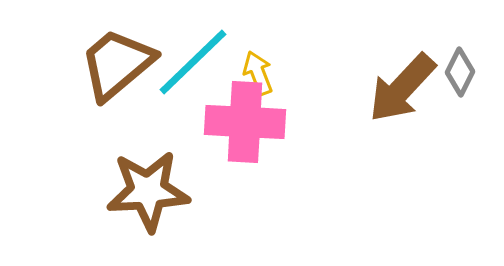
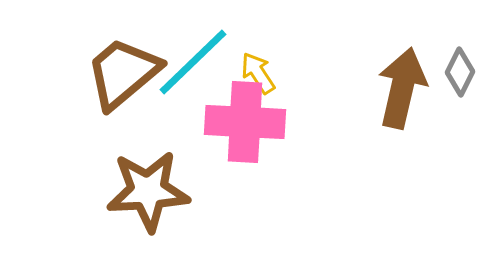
brown trapezoid: moved 6 px right, 9 px down
yellow arrow: rotated 12 degrees counterclockwise
brown arrow: rotated 150 degrees clockwise
